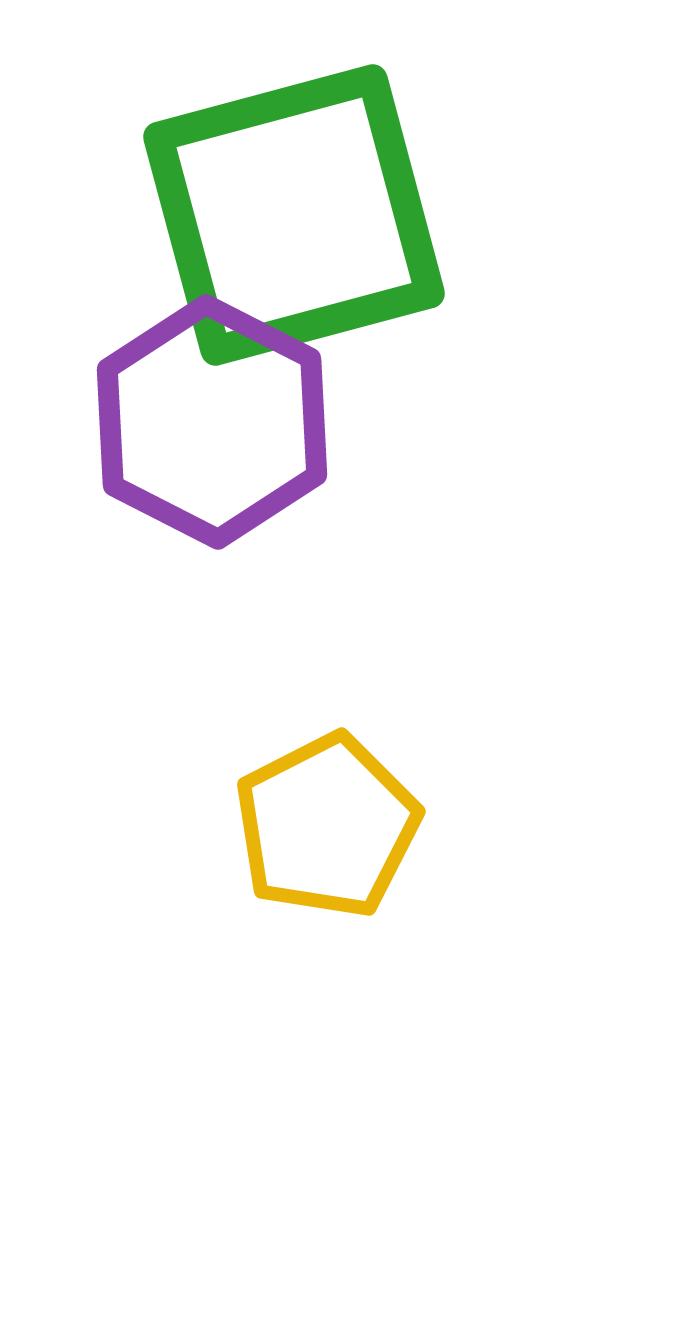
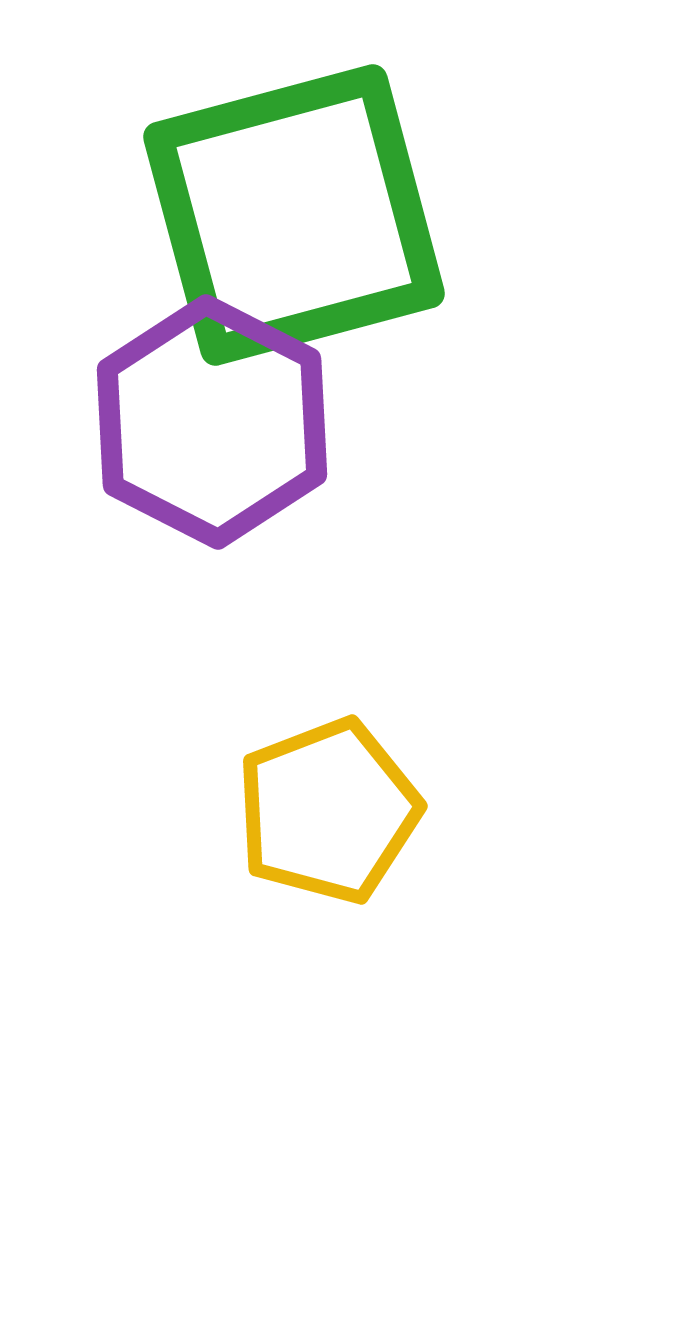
yellow pentagon: moved 1 px right, 15 px up; rotated 6 degrees clockwise
